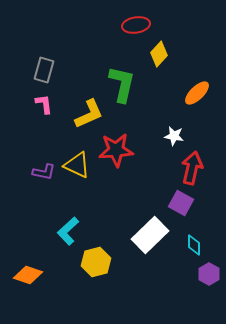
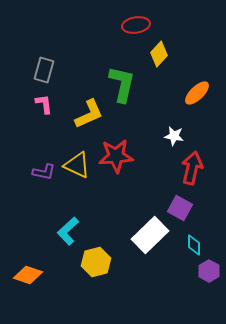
red star: moved 6 px down
purple square: moved 1 px left, 5 px down
purple hexagon: moved 3 px up
